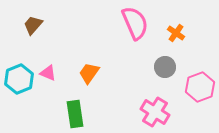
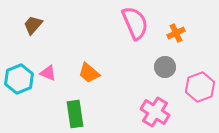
orange cross: rotated 30 degrees clockwise
orange trapezoid: rotated 85 degrees counterclockwise
